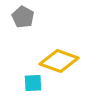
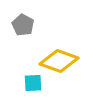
gray pentagon: moved 8 px down
